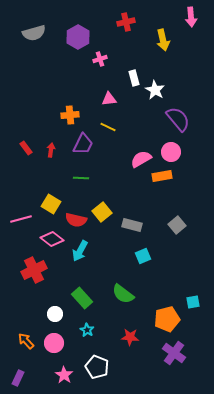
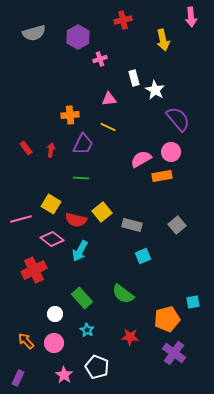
red cross at (126, 22): moved 3 px left, 2 px up
